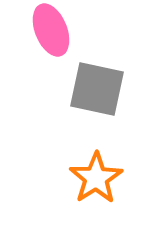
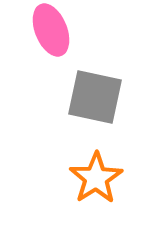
gray square: moved 2 px left, 8 px down
